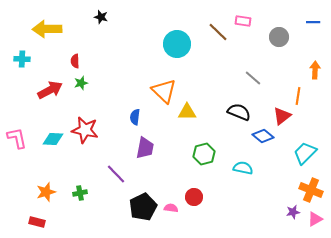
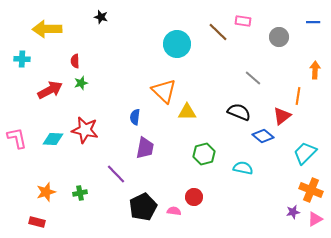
pink semicircle: moved 3 px right, 3 px down
